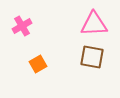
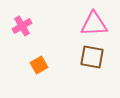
orange square: moved 1 px right, 1 px down
